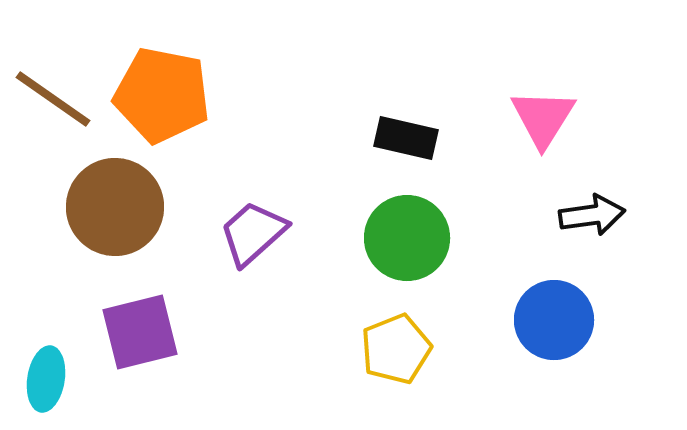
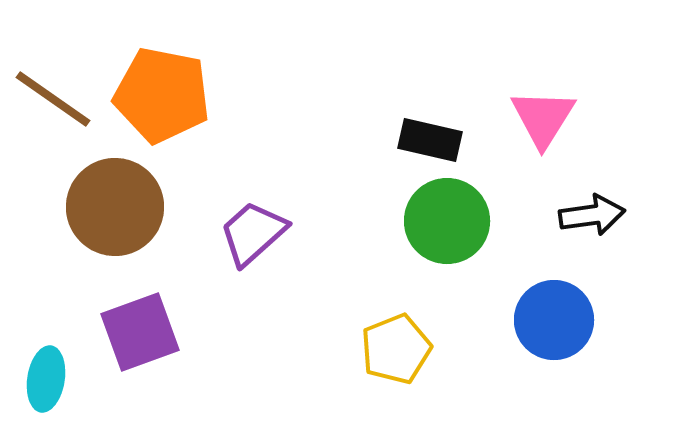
black rectangle: moved 24 px right, 2 px down
green circle: moved 40 px right, 17 px up
purple square: rotated 6 degrees counterclockwise
